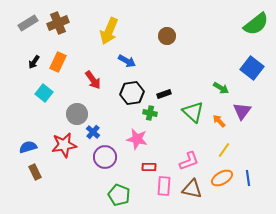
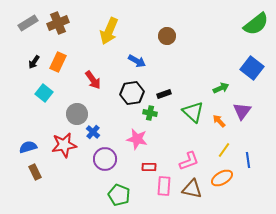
blue arrow: moved 10 px right
green arrow: rotated 56 degrees counterclockwise
purple circle: moved 2 px down
blue line: moved 18 px up
